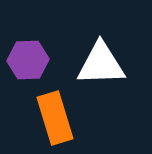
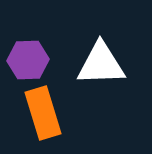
orange rectangle: moved 12 px left, 5 px up
